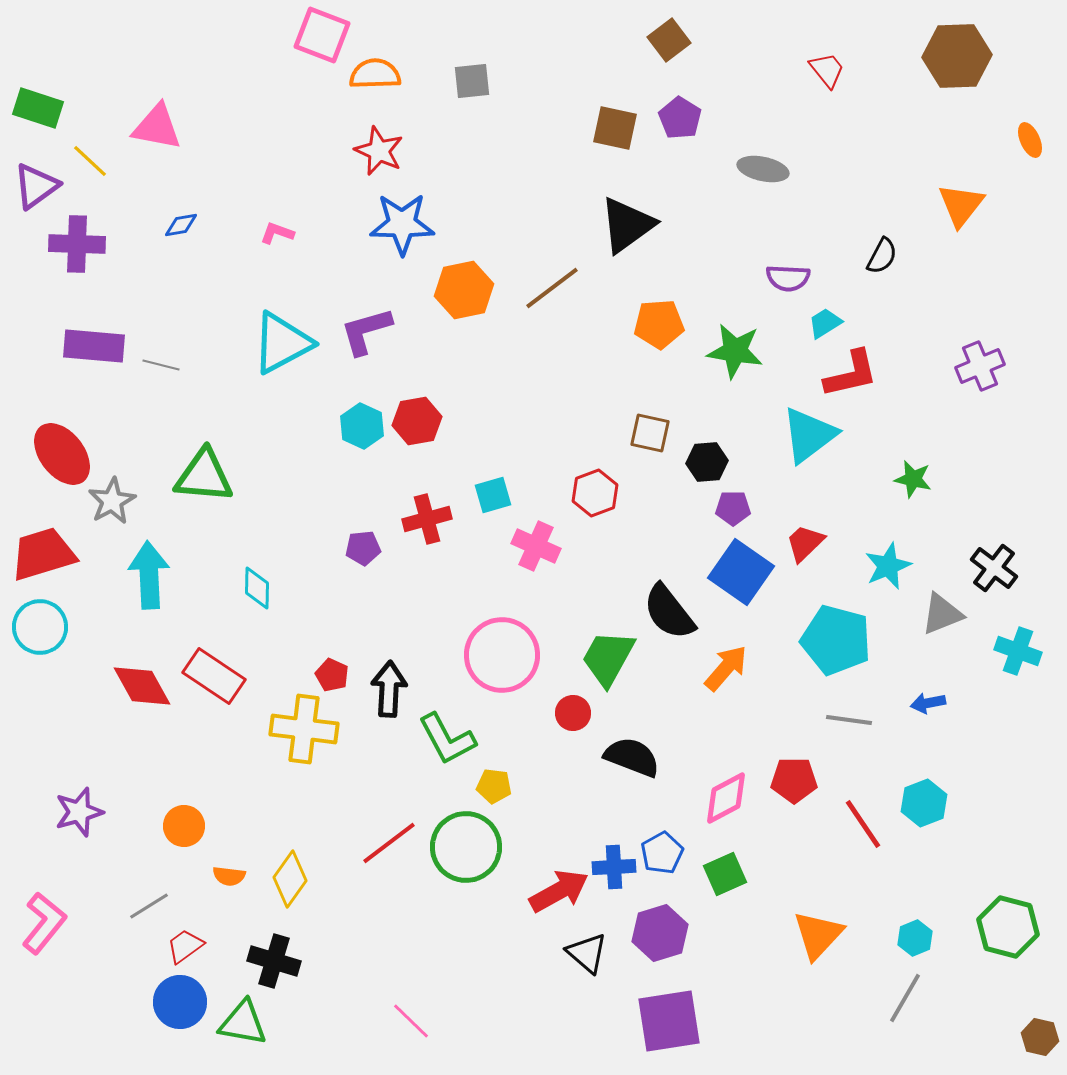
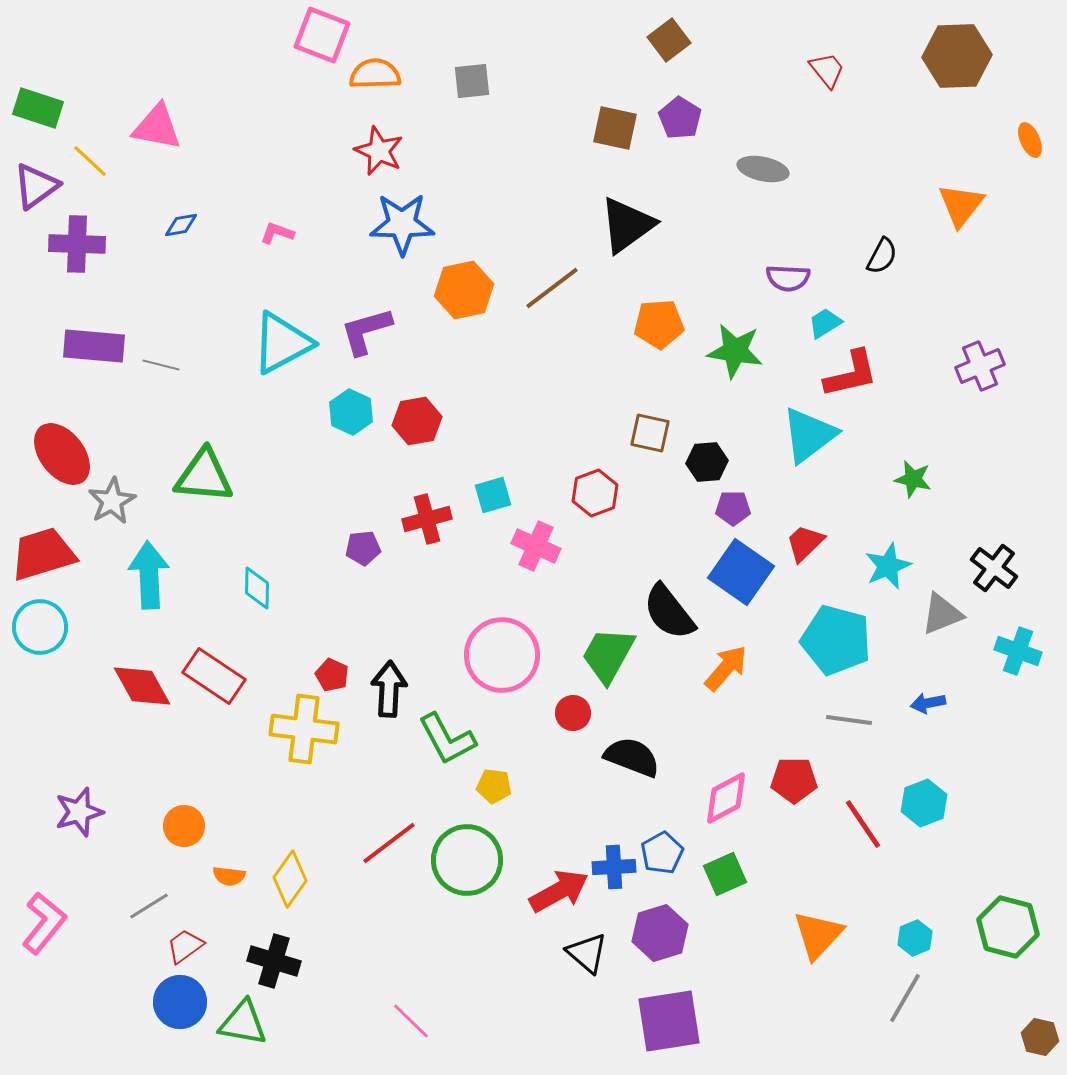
cyan hexagon at (362, 426): moved 11 px left, 14 px up
green trapezoid at (608, 658): moved 3 px up
green circle at (466, 847): moved 1 px right, 13 px down
